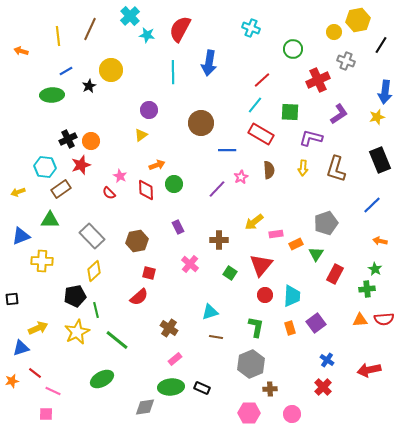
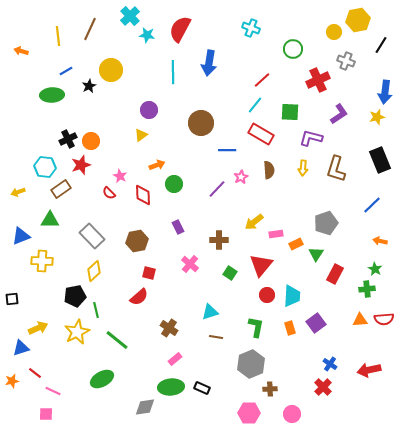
red diamond at (146, 190): moved 3 px left, 5 px down
red circle at (265, 295): moved 2 px right
blue cross at (327, 360): moved 3 px right, 4 px down
